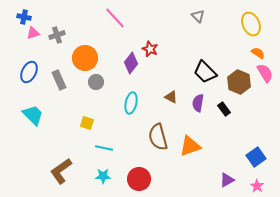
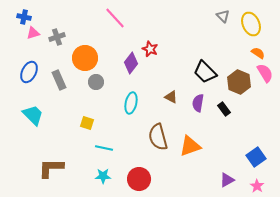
gray triangle: moved 25 px right
gray cross: moved 2 px down
brown L-shape: moved 10 px left, 3 px up; rotated 36 degrees clockwise
